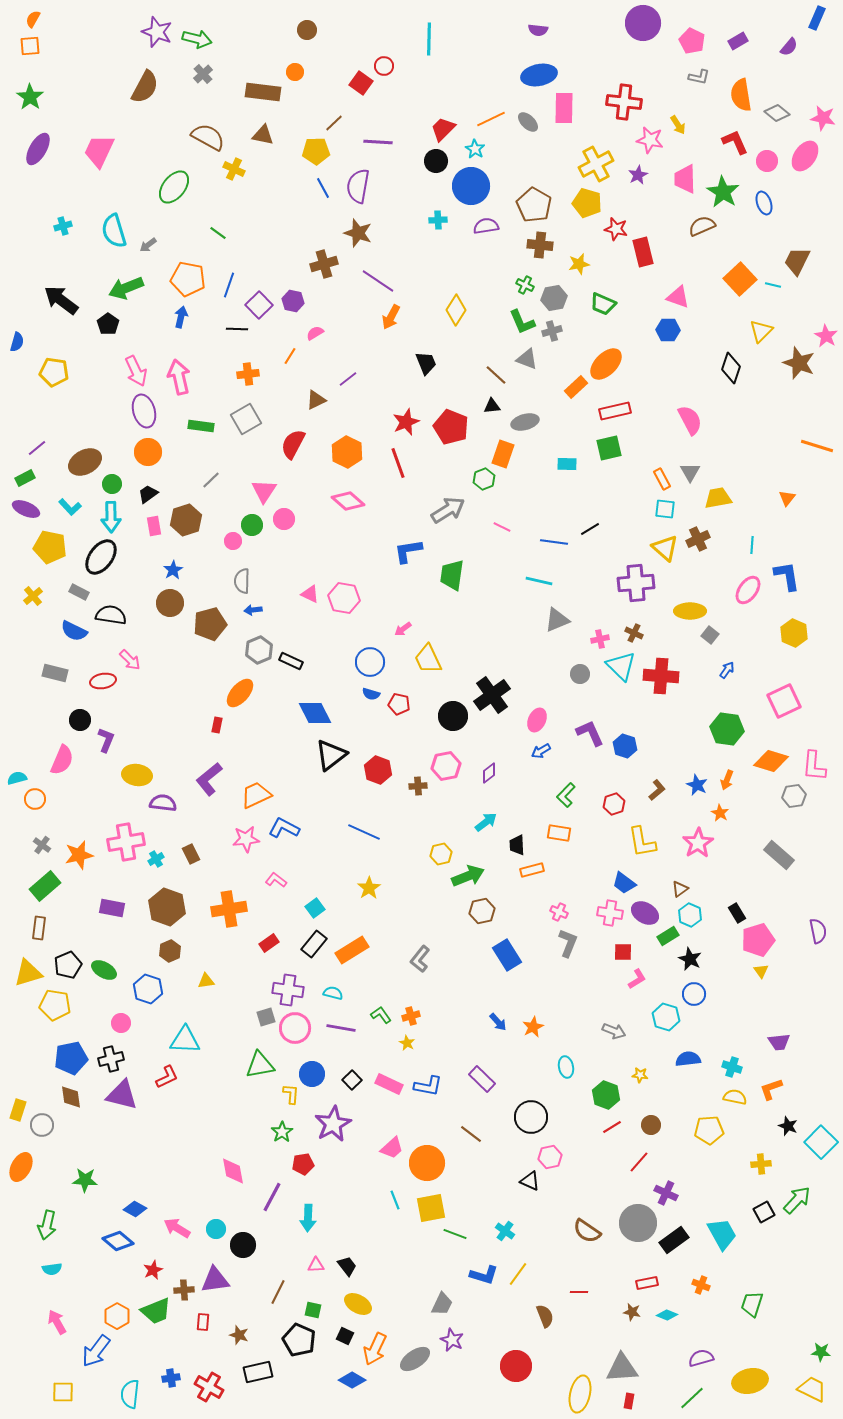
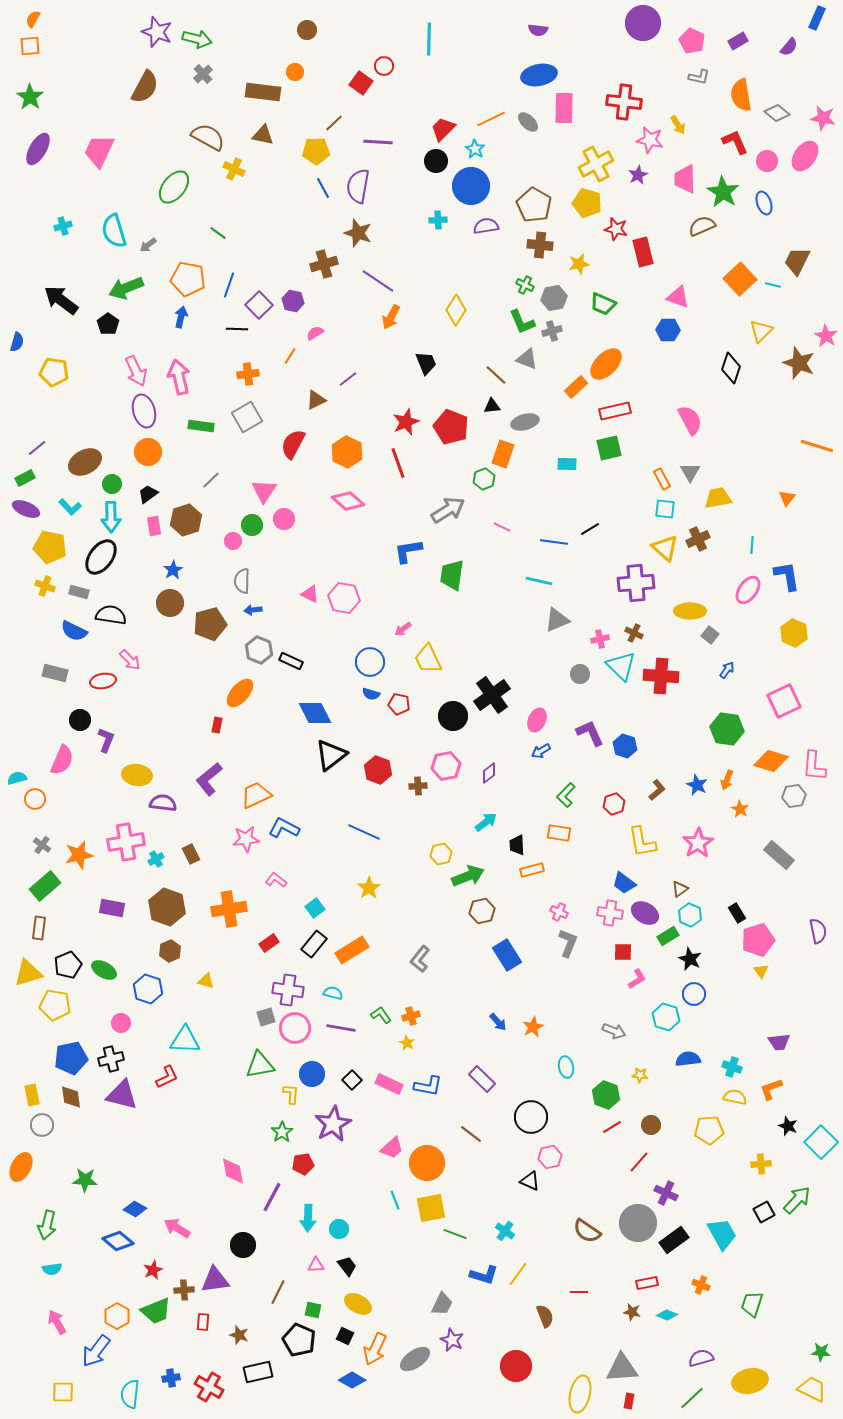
gray square at (246, 419): moved 1 px right, 2 px up
gray rectangle at (79, 592): rotated 12 degrees counterclockwise
yellow cross at (33, 596): moved 12 px right, 10 px up; rotated 30 degrees counterclockwise
gray hexagon at (259, 650): rotated 16 degrees counterclockwise
orange star at (720, 813): moved 20 px right, 4 px up
yellow triangle at (206, 981): rotated 24 degrees clockwise
yellow rectangle at (18, 1110): moved 14 px right, 15 px up; rotated 30 degrees counterclockwise
cyan circle at (216, 1229): moved 123 px right
